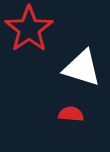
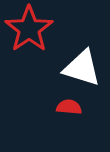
red semicircle: moved 2 px left, 7 px up
